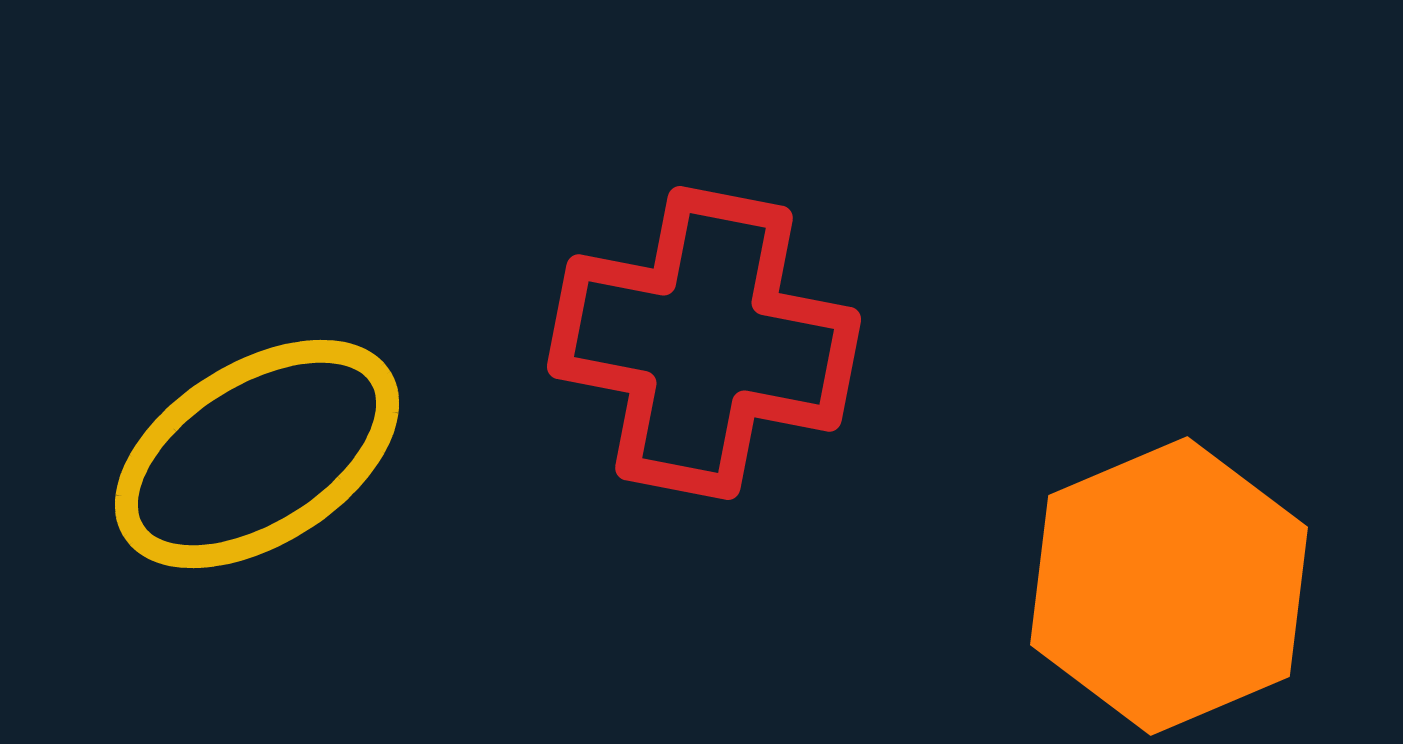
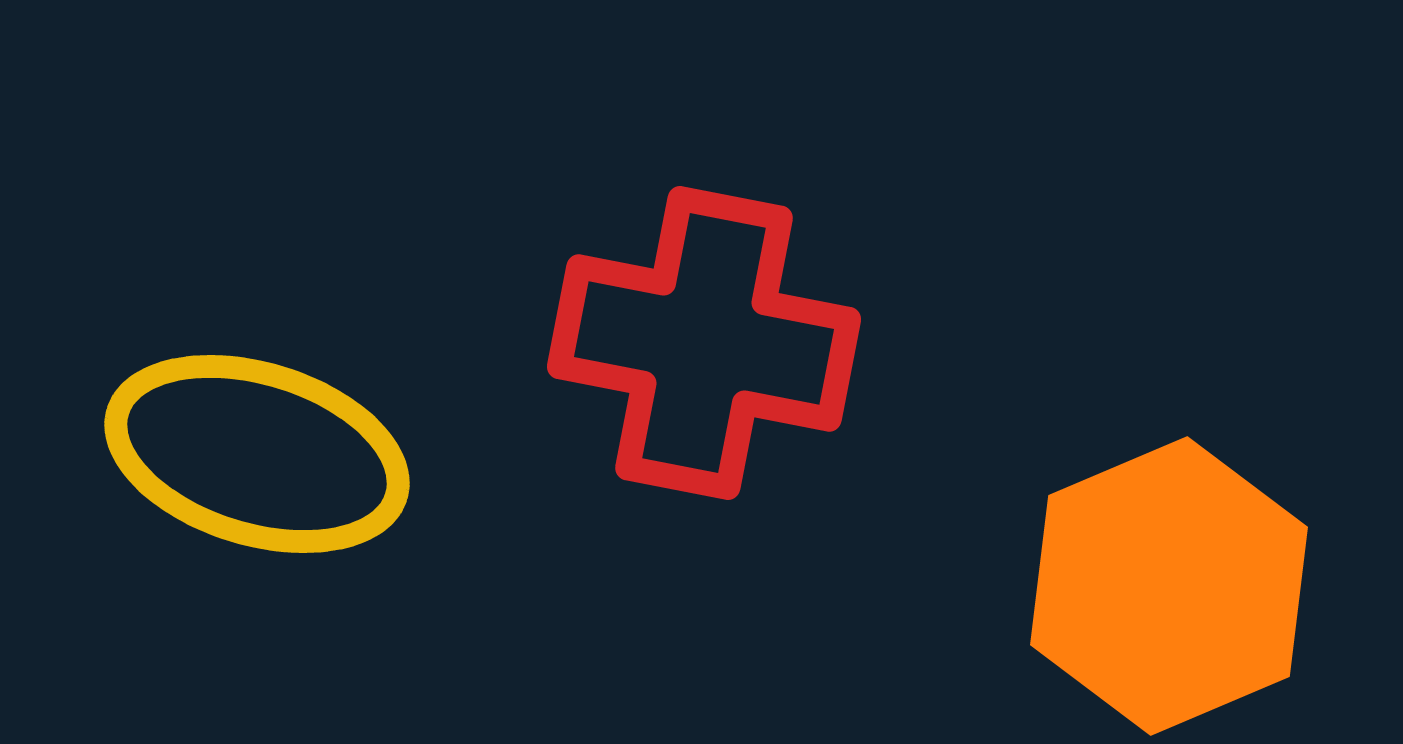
yellow ellipse: rotated 49 degrees clockwise
